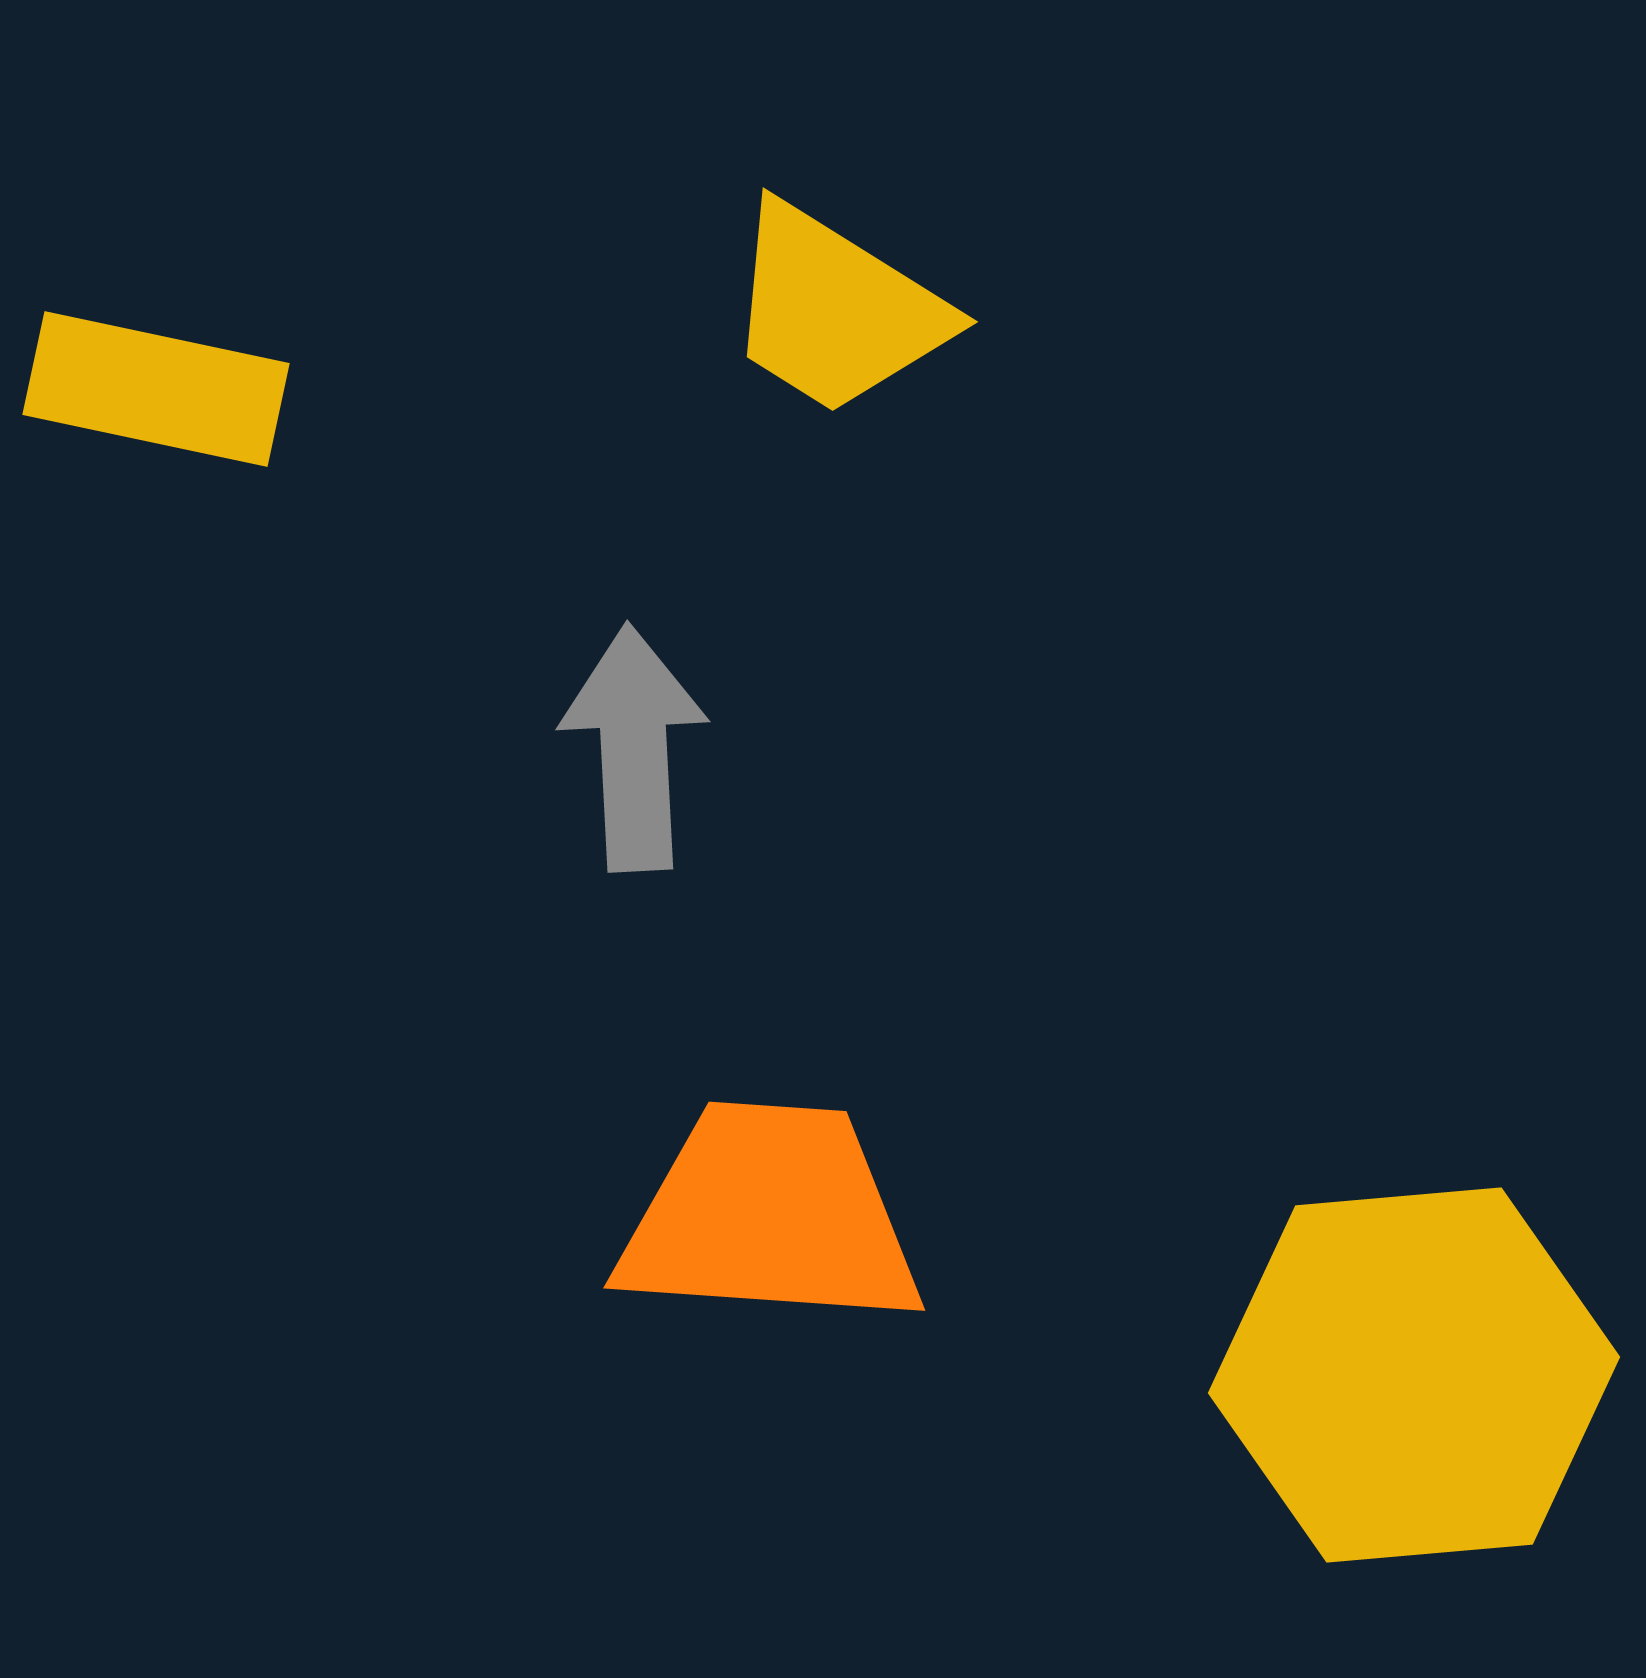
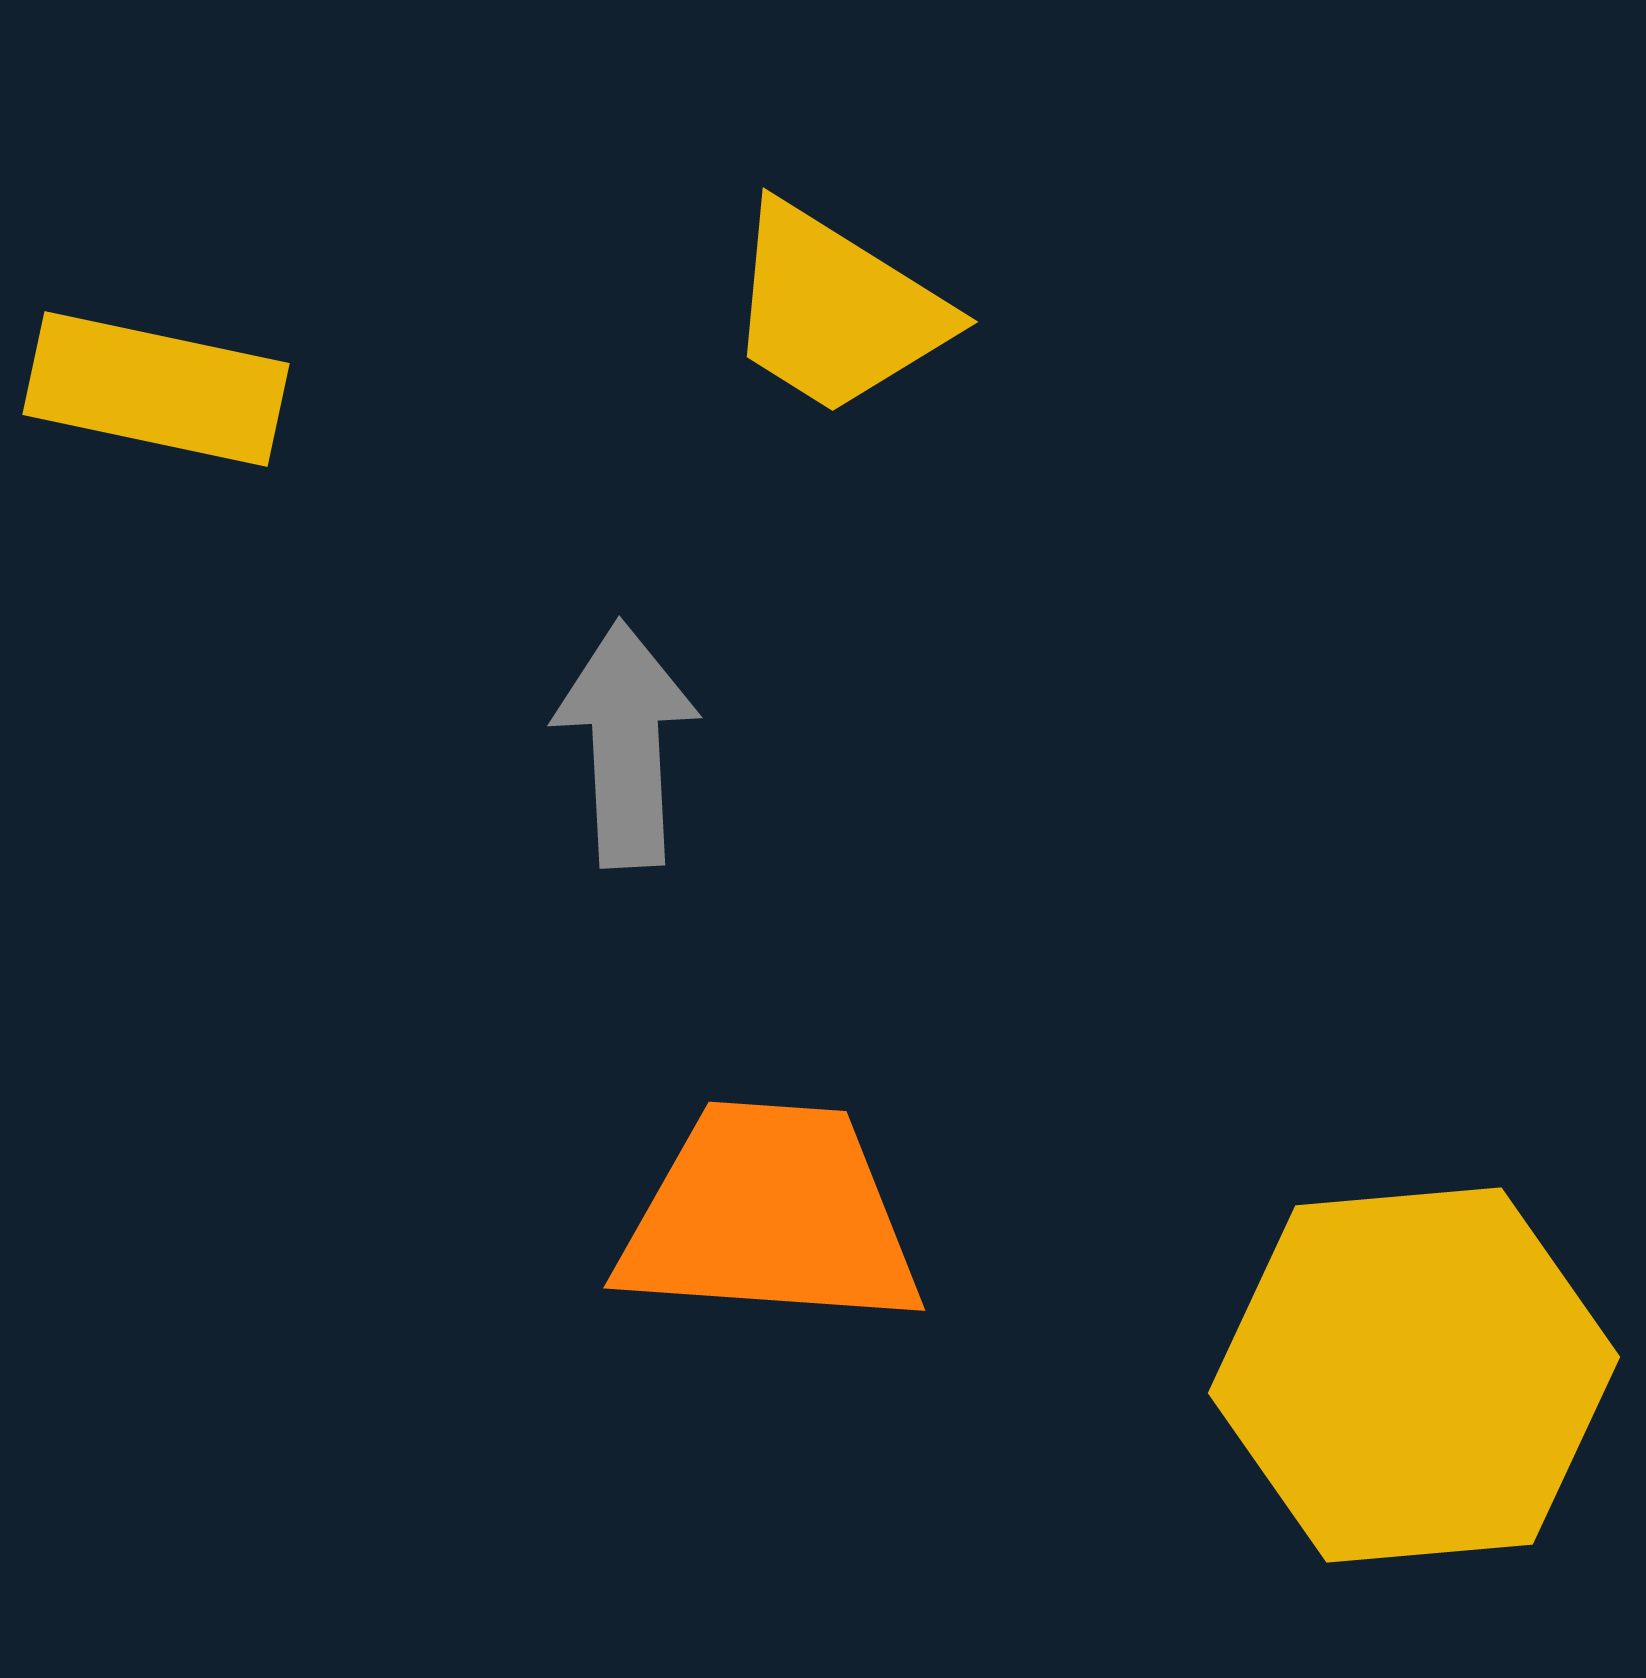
gray arrow: moved 8 px left, 4 px up
